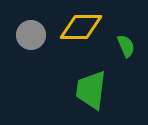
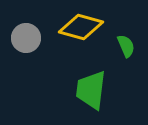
yellow diamond: rotated 15 degrees clockwise
gray circle: moved 5 px left, 3 px down
